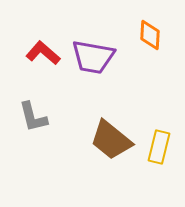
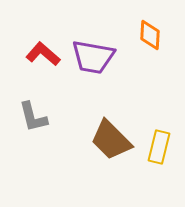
red L-shape: moved 1 px down
brown trapezoid: rotated 6 degrees clockwise
